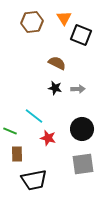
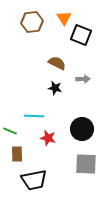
gray arrow: moved 5 px right, 10 px up
cyan line: rotated 36 degrees counterclockwise
gray square: moved 3 px right; rotated 10 degrees clockwise
